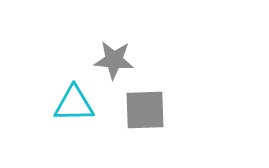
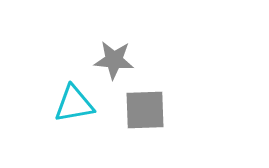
cyan triangle: rotated 9 degrees counterclockwise
